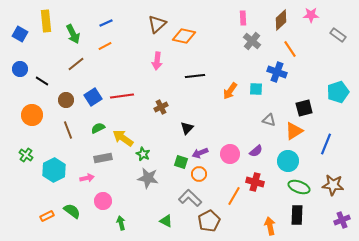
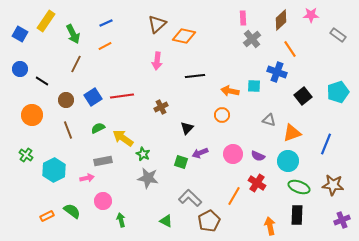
yellow rectangle at (46, 21): rotated 40 degrees clockwise
gray cross at (252, 41): moved 2 px up; rotated 12 degrees clockwise
brown line at (76, 64): rotated 24 degrees counterclockwise
cyan square at (256, 89): moved 2 px left, 3 px up
orange arrow at (230, 91): rotated 66 degrees clockwise
black square at (304, 108): moved 1 px left, 12 px up; rotated 24 degrees counterclockwise
orange triangle at (294, 131): moved 2 px left, 2 px down; rotated 12 degrees clockwise
purple semicircle at (256, 151): moved 2 px right, 5 px down; rotated 64 degrees clockwise
pink circle at (230, 154): moved 3 px right
gray rectangle at (103, 158): moved 3 px down
orange circle at (199, 174): moved 23 px right, 59 px up
red cross at (255, 182): moved 2 px right, 1 px down; rotated 18 degrees clockwise
green arrow at (121, 223): moved 3 px up
